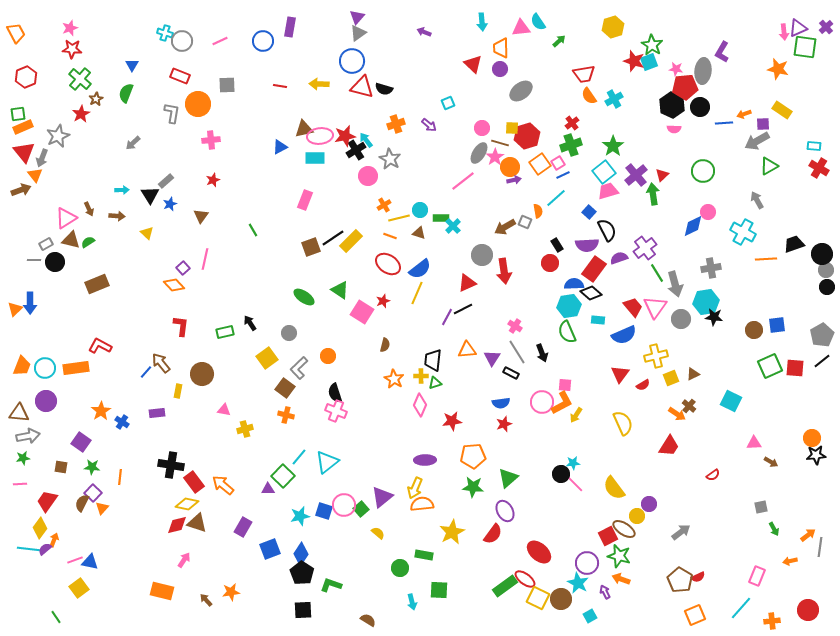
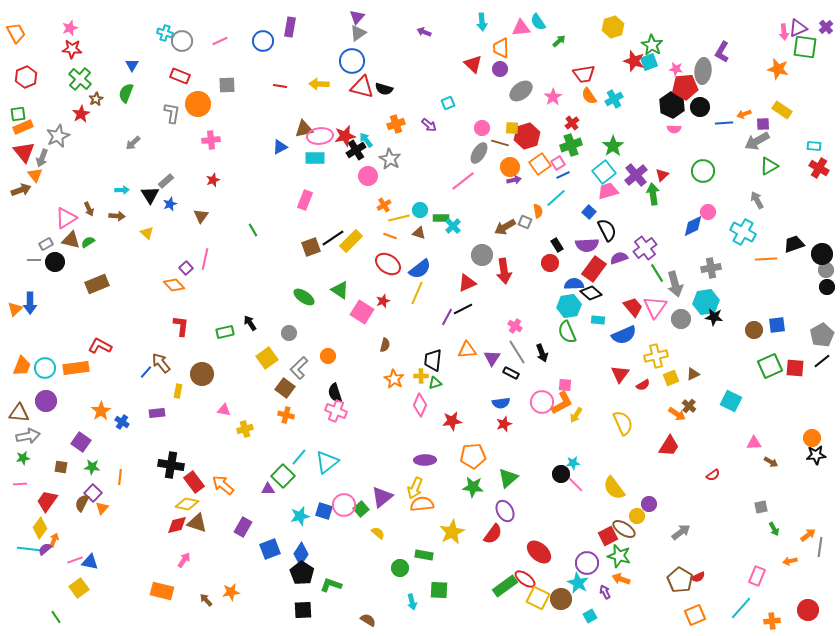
pink star at (495, 157): moved 58 px right, 60 px up
purple square at (183, 268): moved 3 px right
